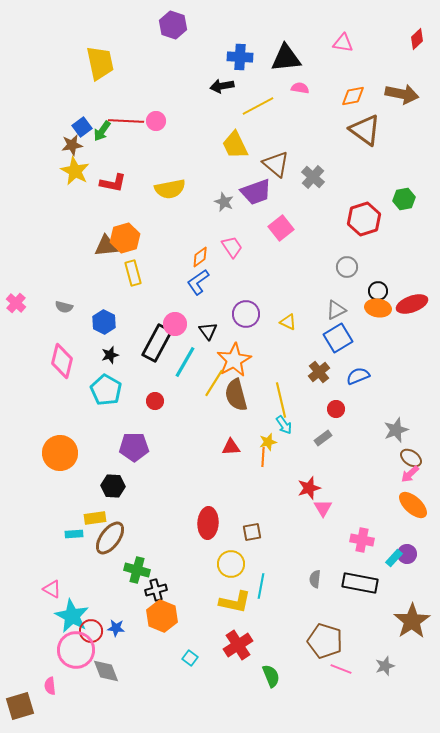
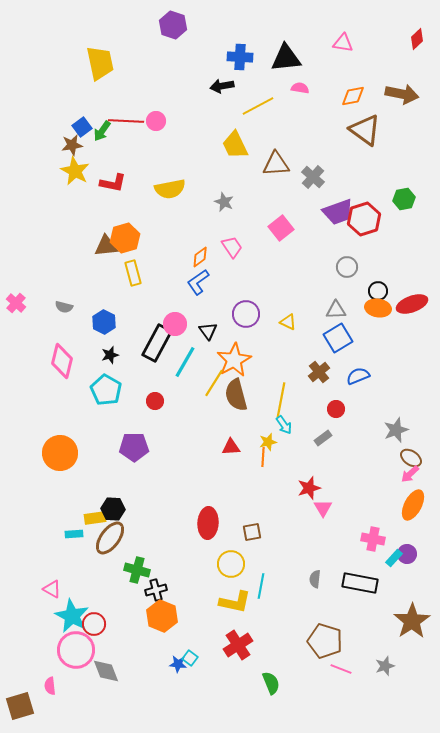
brown triangle at (276, 164): rotated 44 degrees counterclockwise
purple trapezoid at (256, 192): moved 82 px right, 20 px down
gray triangle at (336, 310): rotated 25 degrees clockwise
yellow line at (281, 400): rotated 24 degrees clockwise
black hexagon at (113, 486): moved 23 px down
orange ellipse at (413, 505): rotated 76 degrees clockwise
pink cross at (362, 540): moved 11 px right, 1 px up
blue star at (116, 628): moved 62 px right, 36 px down
red circle at (91, 631): moved 3 px right, 7 px up
green semicircle at (271, 676): moved 7 px down
